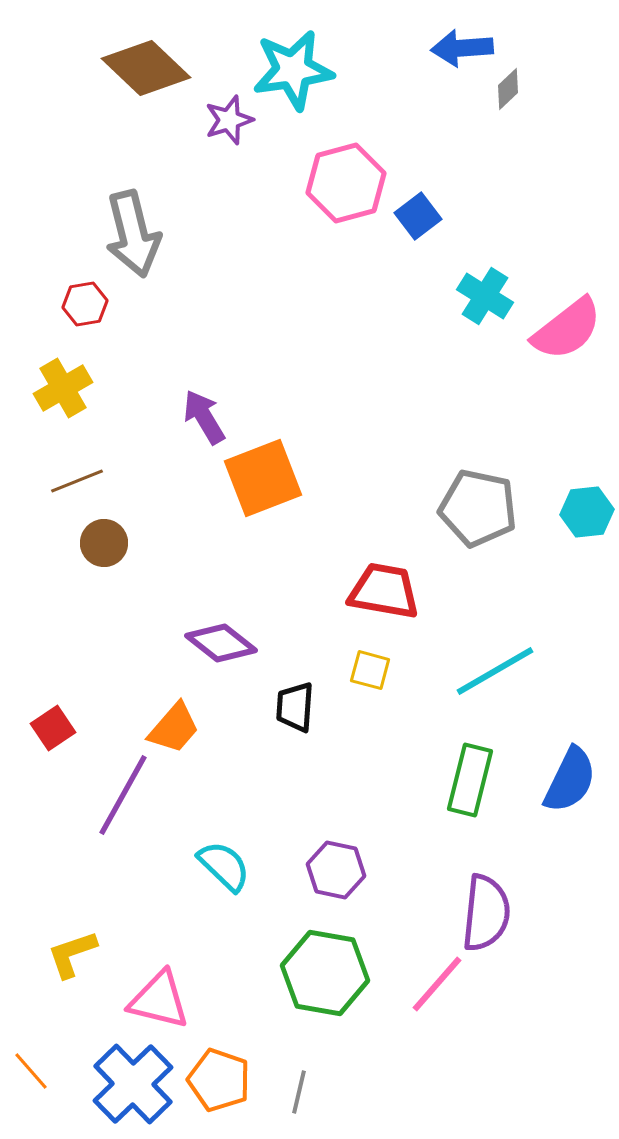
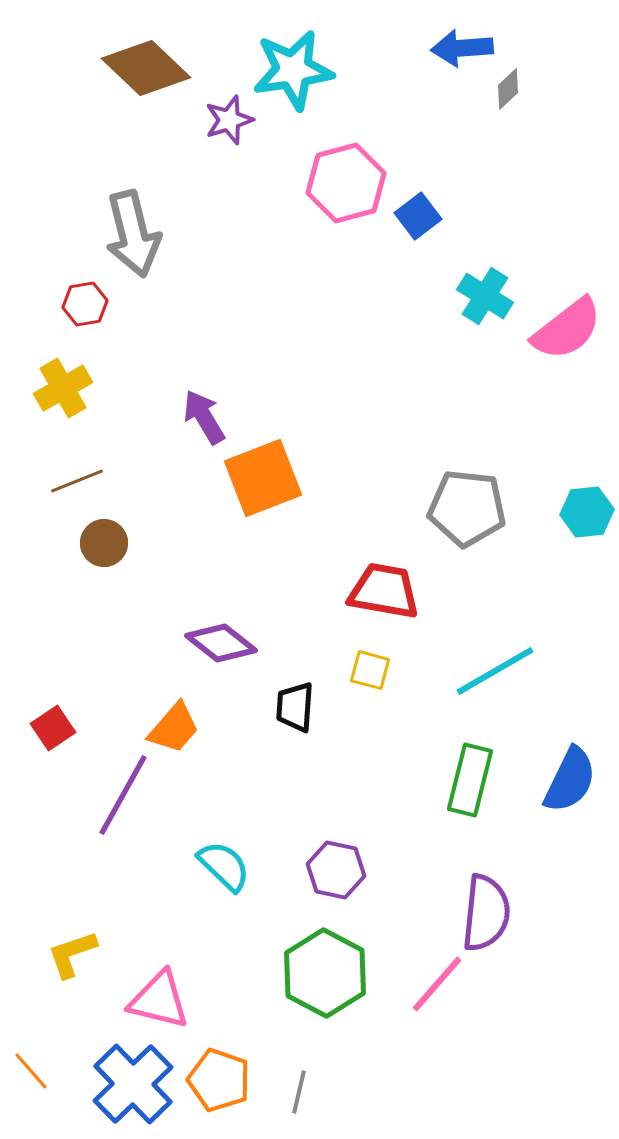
gray pentagon: moved 11 px left; rotated 6 degrees counterclockwise
green hexagon: rotated 18 degrees clockwise
